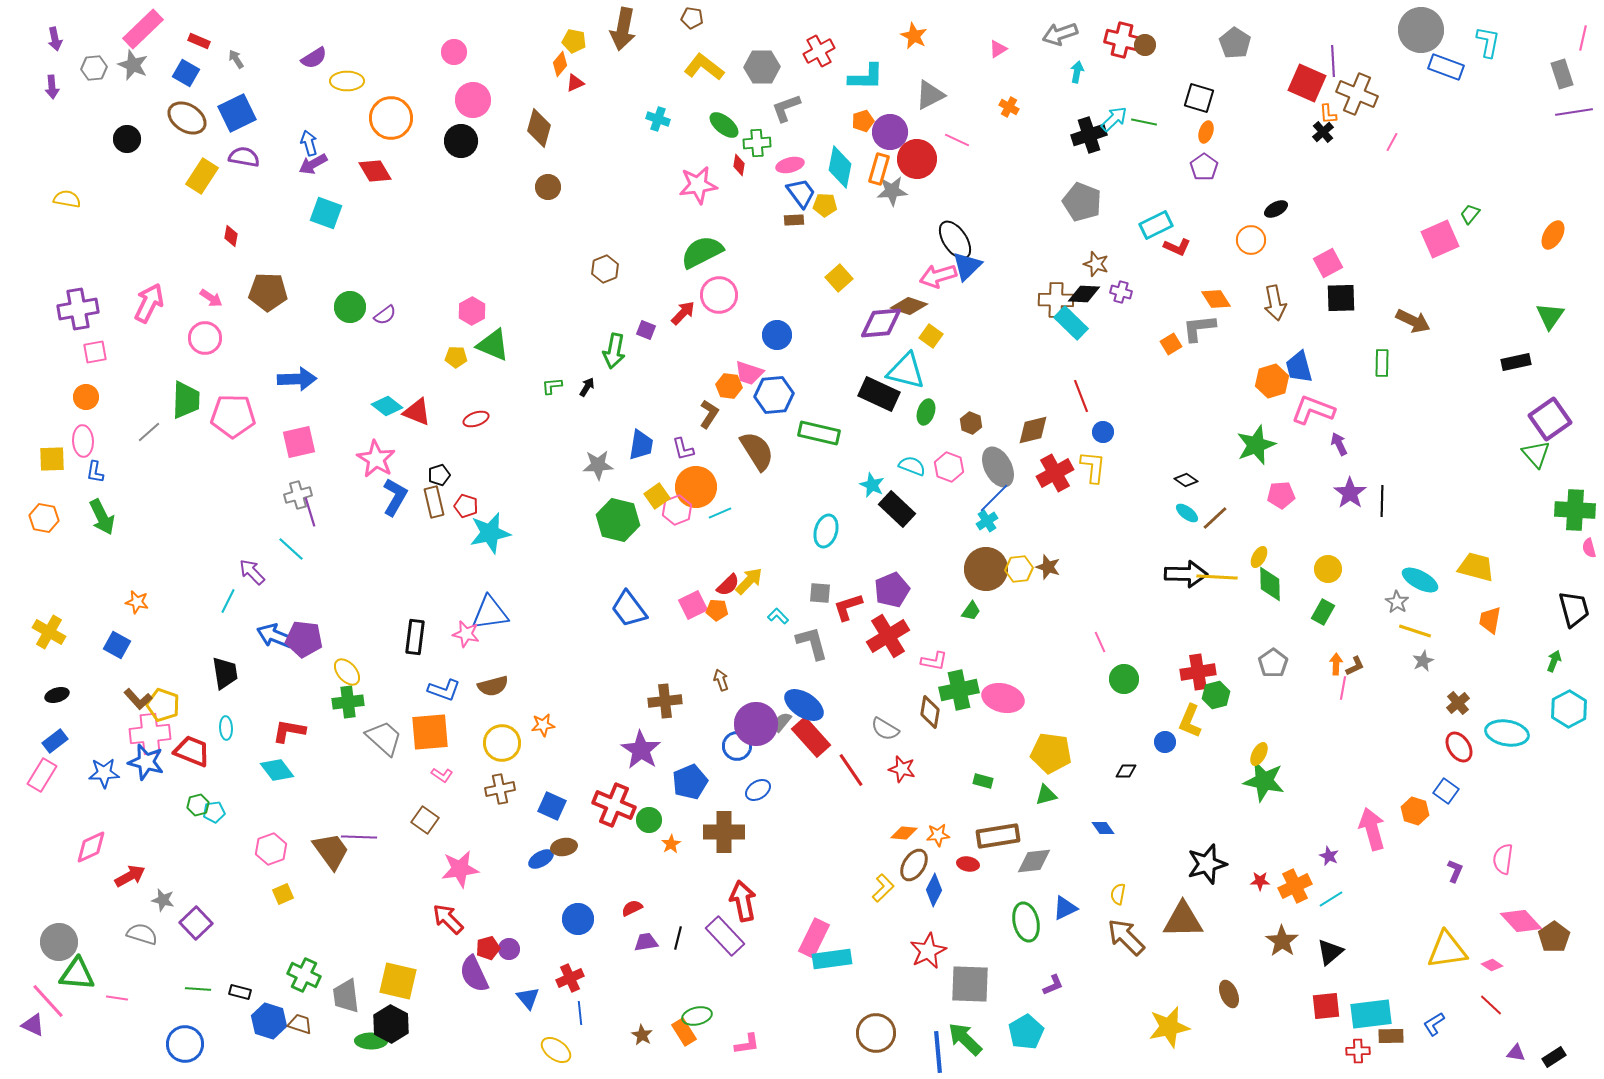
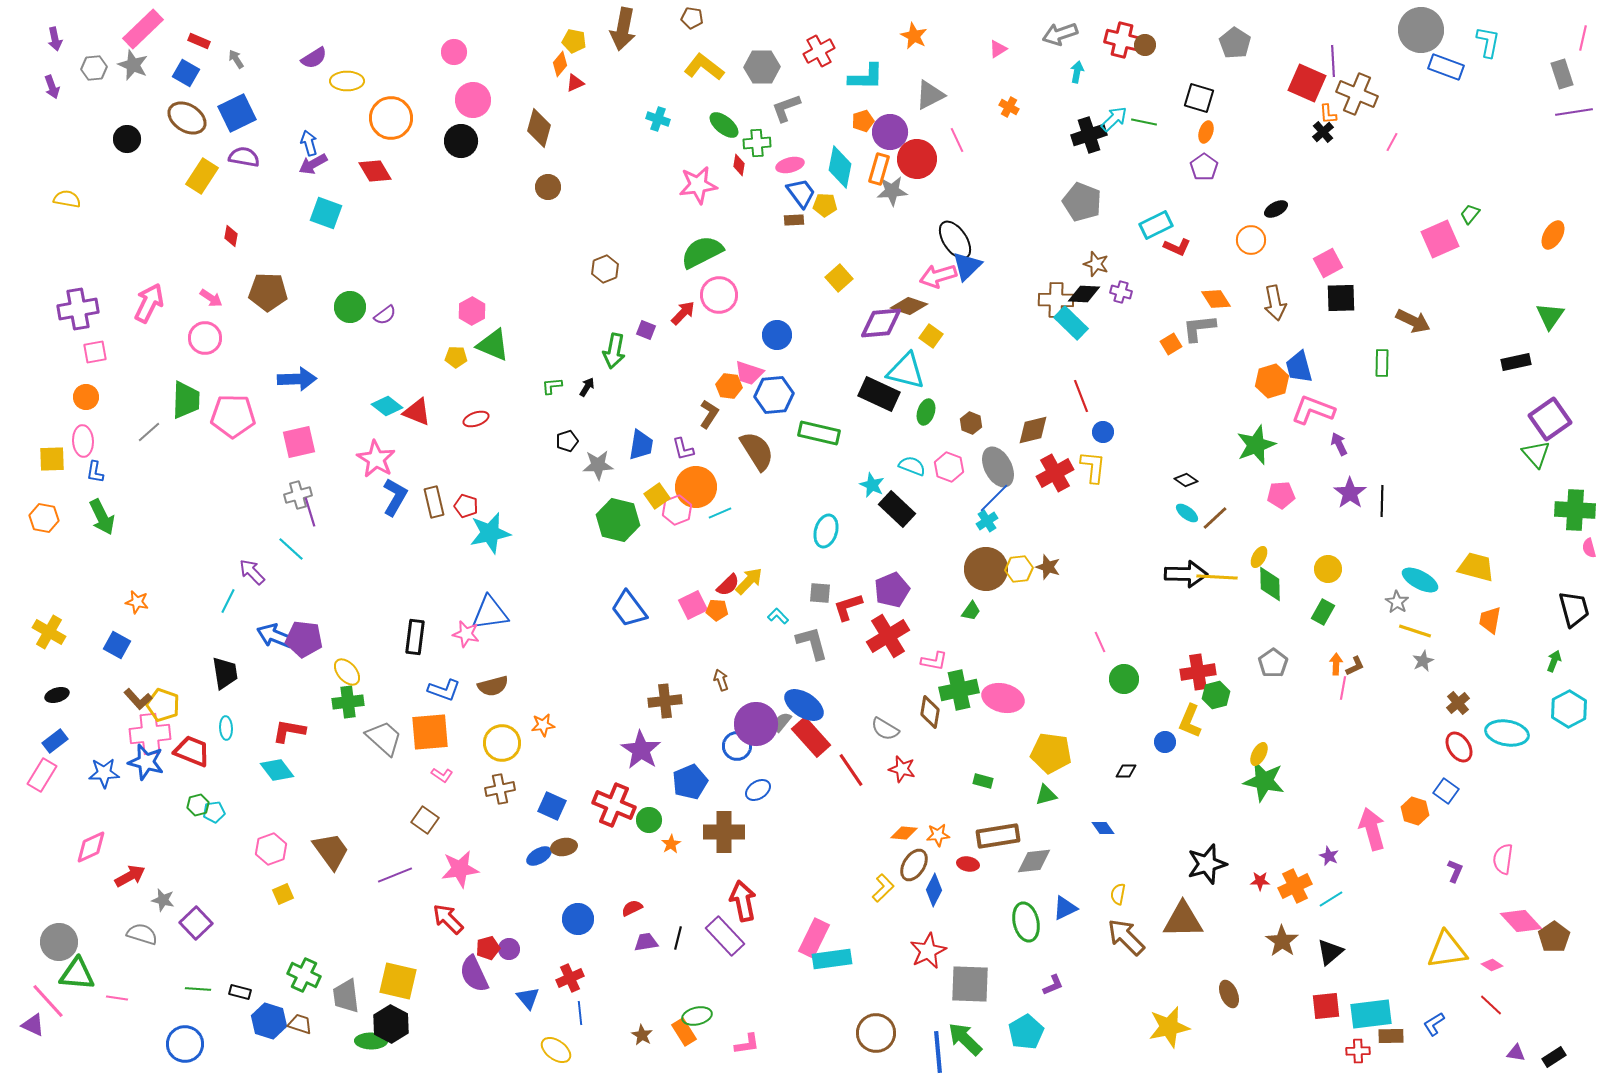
purple arrow at (52, 87): rotated 15 degrees counterclockwise
pink line at (957, 140): rotated 40 degrees clockwise
black pentagon at (439, 475): moved 128 px right, 34 px up
purple line at (359, 837): moved 36 px right, 38 px down; rotated 24 degrees counterclockwise
blue ellipse at (541, 859): moved 2 px left, 3 px up
